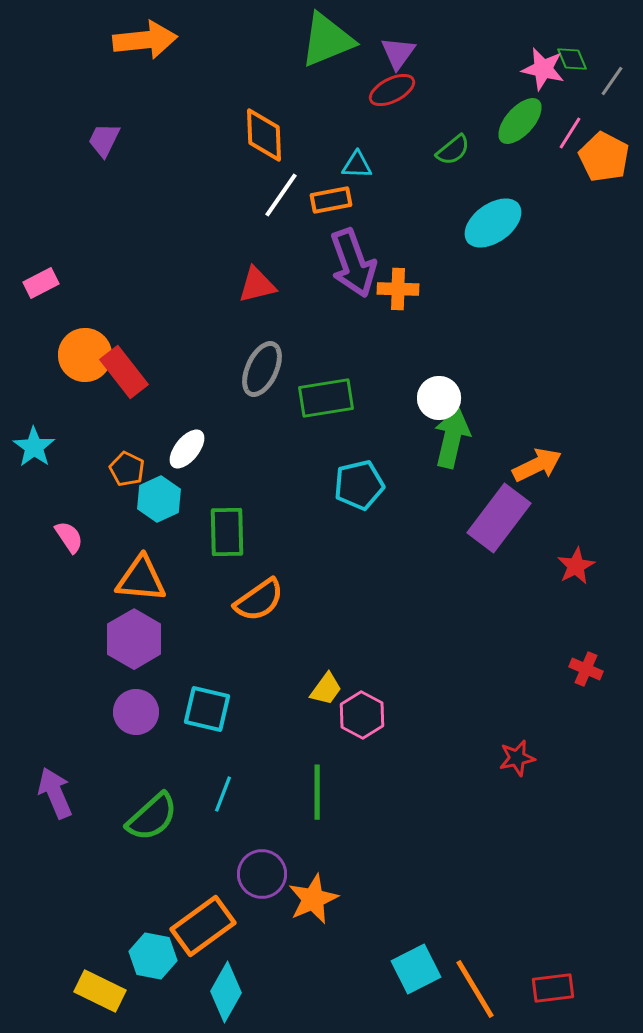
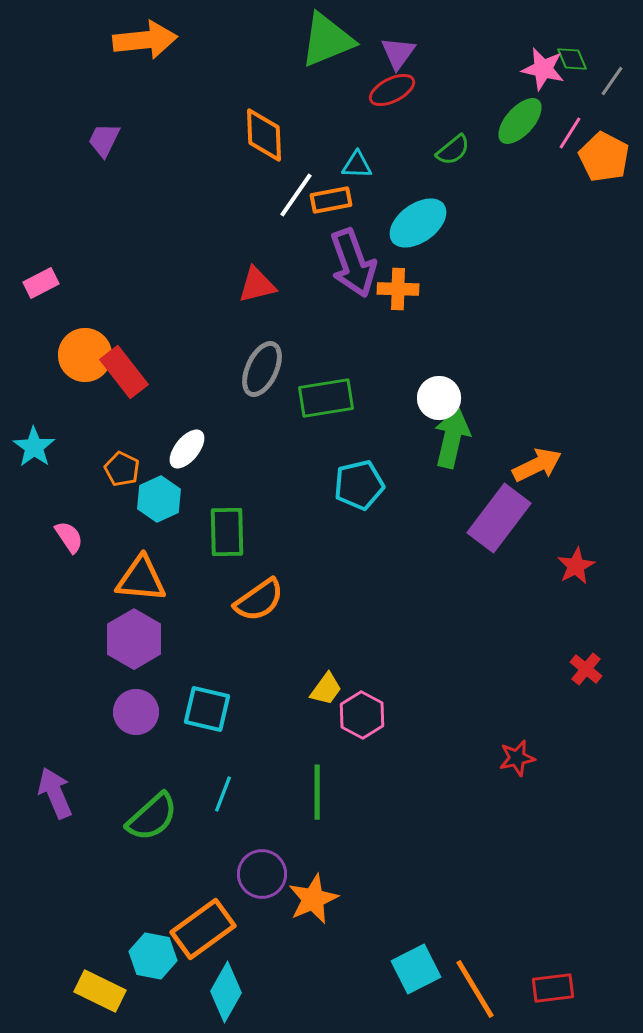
white line at (281, 195): moved 15 px right
cyan ellipse at (493, 223): moved 75 px left
orange pentagon at (127, 469): moved 5 px left
red cross at (586, 669): rotated 16 degrees clockwise
orange rectangle at (203, 926): moved 3 px down
